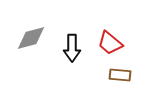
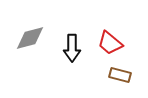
gray diamond: moved 1 px left
brown rectangle: rotated 10 degrees clockwise
